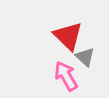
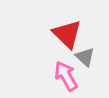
red triangle: moved 1 px left, 2 px up
